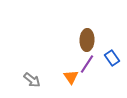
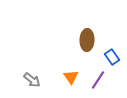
blue rectangle: moved 1 px up
purple line: moved 11 px right, 16 px down
